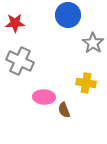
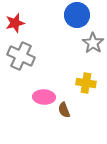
blue circle: moved 9 px right
red star: rotated 12 degrees counterclockwise
gray cross: moved 1 px right, 5 px up
